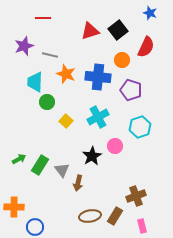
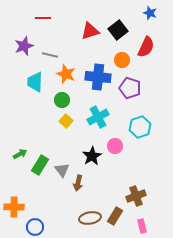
purple pentagon: moved 1 px left, 2 px up
green circle: moved 15 px right, 2 px up
green arrow: moved 1 px right, 5 px up
brown ellipse: moved 2 px down
